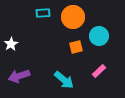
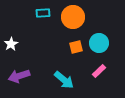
cyan circle: moved 7 px down
